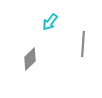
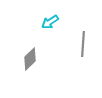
cyan arrow: rotated 18 degrees clockwise
